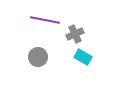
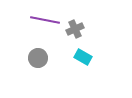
gray cross: moved 5 px up
gray circle: moved 1 px down
